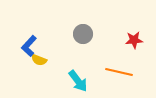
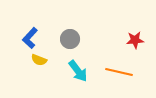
gray circle: moved 13 px left, 5 px down
red star: moved 1 px right
blue L-shape: moved 1 px right, 8 px up
cyan arrow: moved 10 px up
